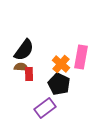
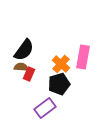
pink rectangle: moved 2 px right
red rectangle: rotated 24 degrees clockwise
black pentagon: rotated 30 degrees clockwise
